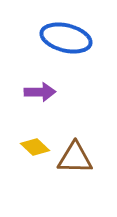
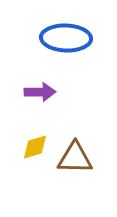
blue ellipse: rotated 12 degrees counterclockwise
yellow diamond: rotated 60 degrees counterclockwise
